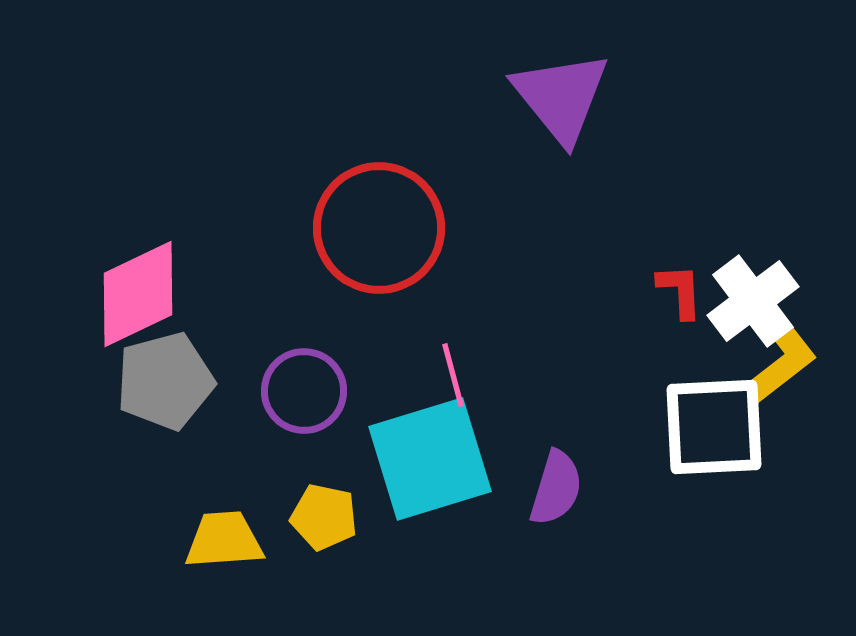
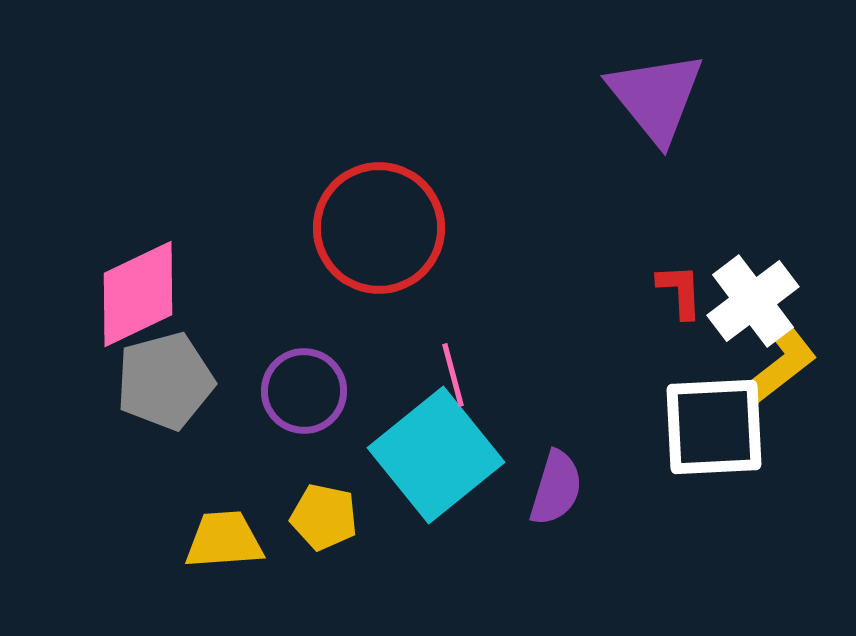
purple triangle: moved 95 px right
cyan square: moved 6 px right, 4 px up; rotated 22 degrees counterclockwise
